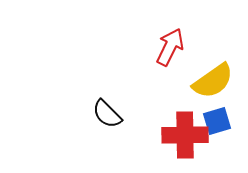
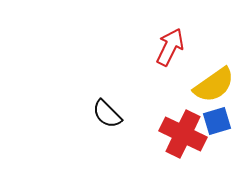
yellow semicircle: moved 1 px right, 4 px down
red cross: moved 2 px left, 1 px up; rotated 27 degrees clockwise
